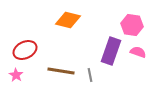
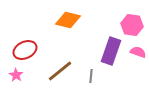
brown line: moved 1 px left; rotated 48 degrees counterclockwise
gray line: moved 1 px right, 1 px down; rotated 16 degrees clockwise
